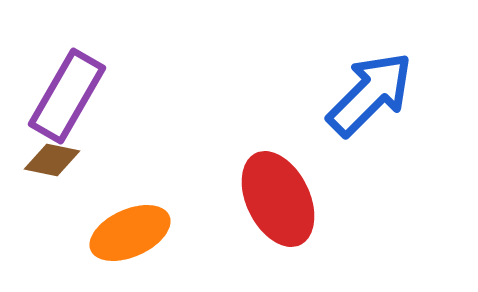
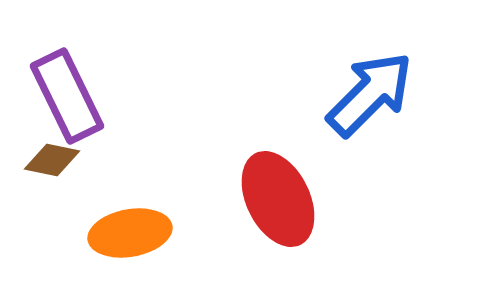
purple rectangle: rotated 56 degrees counterclockwise
orange ellipse: rotated 14 degrees clockwise
